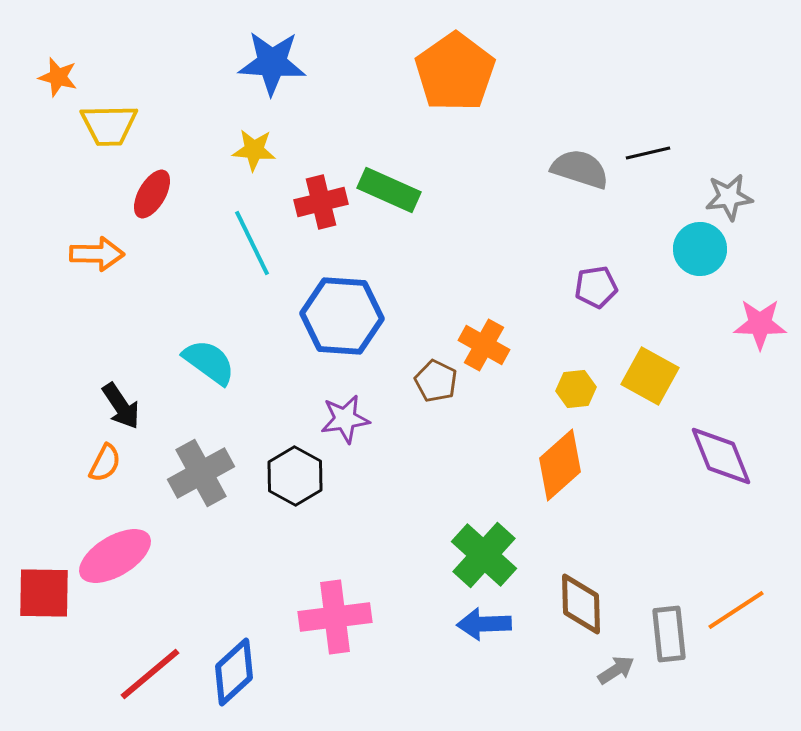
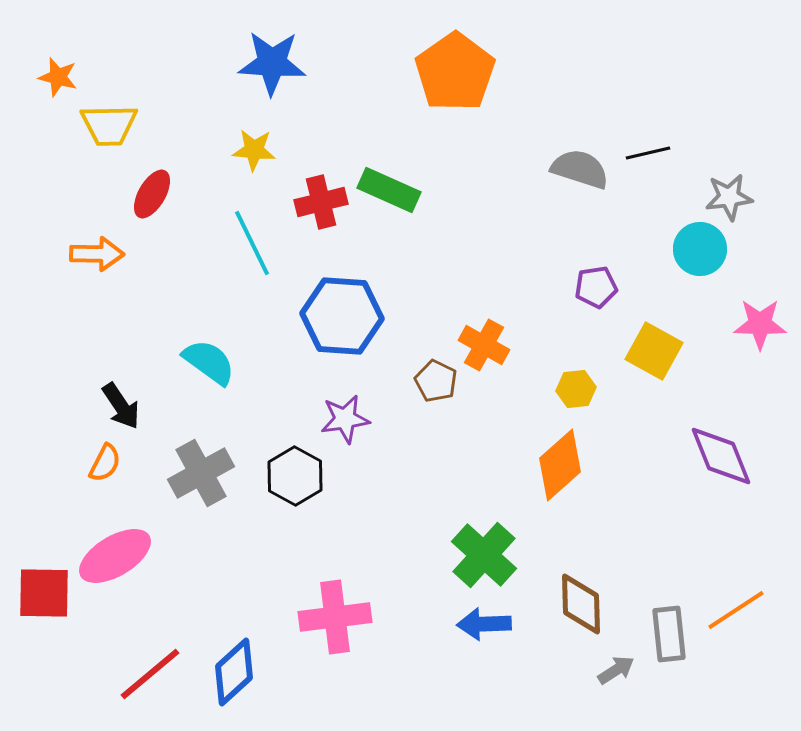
yellow square: moved 4 px right, 25 px up
